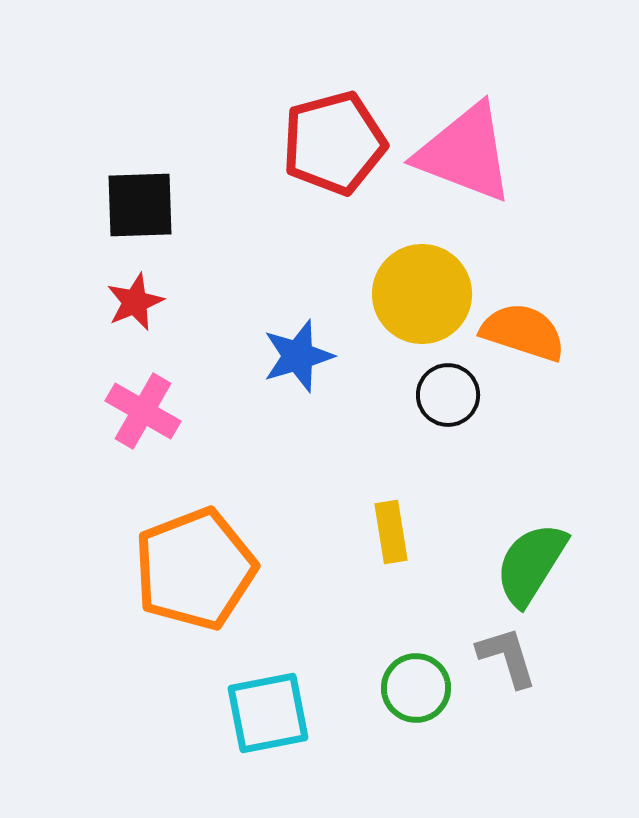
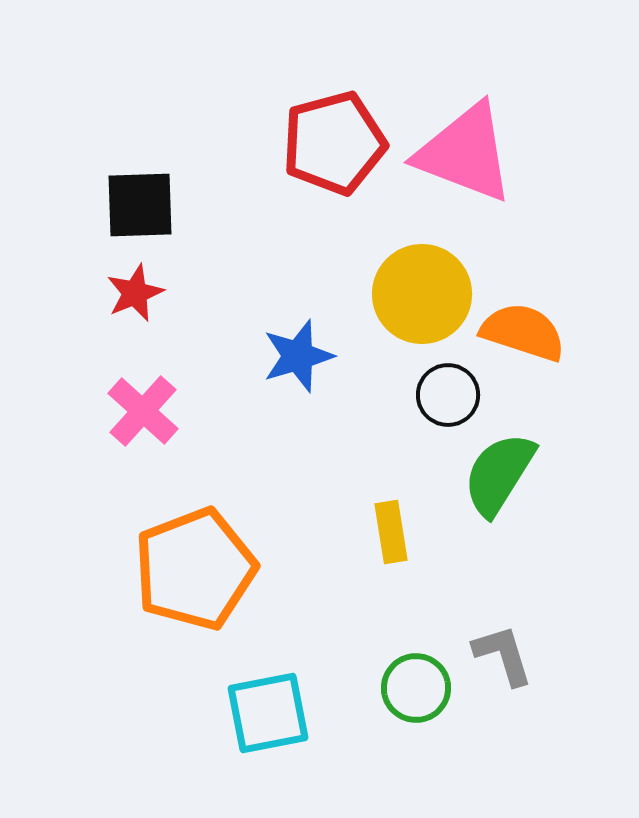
red star: moved 9 px up
pink cross: rotated 12 degrees clockwise
green semicircle: moved 32 px left, 90 px up
gray L-shape: moved 4 px left, 2 px up
